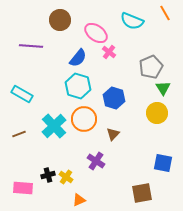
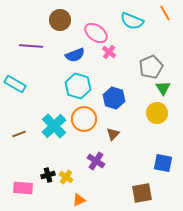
blue semicircle: moved 3 px left, 3 px up; rotated 30 degrees clockwise
cyan rectangle: moved 7 px left, 10 px up
